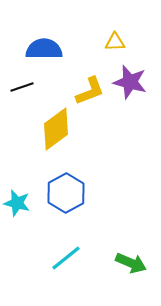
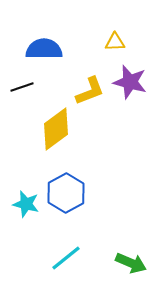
cyan star: moved 9 px right, 1 px down
